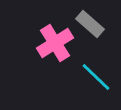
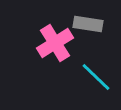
gray rectangle: moved 2 px left; rotated 32 degrees counterclockwise
